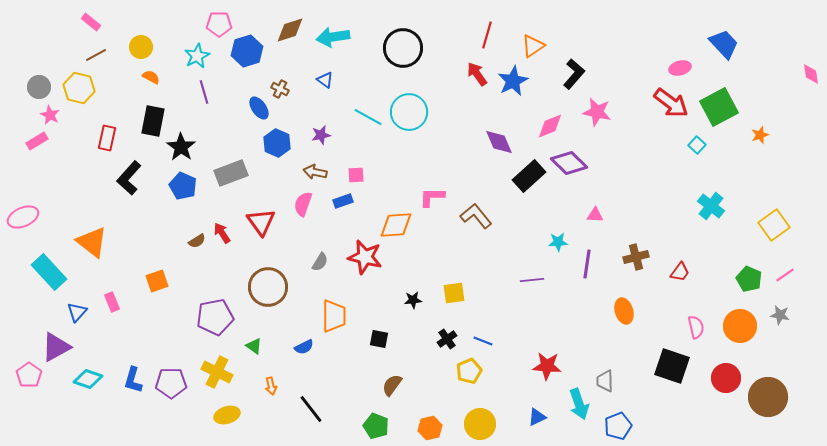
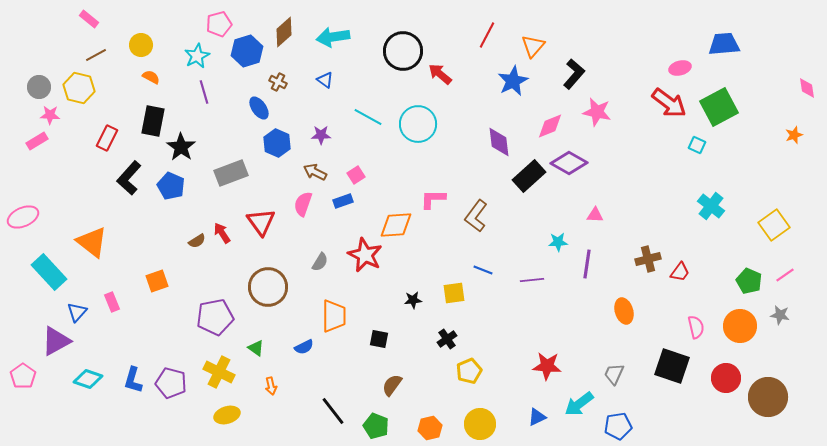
pink rectangle at (91, 22): moved 2 px left, 3 px up
pink pentagon at (219, 24): rotated 15 degrees counterclockwise
brown diamond at (290, 30): moved 6 px left, 2 px down; rotated 24 degrees counterclockwise
red line at (487, 35): rotated 12 degrees clockwise
blue trapezoid at (724, 44): rotated 52 degrees counterclockwise
orange triangle at (533, 46): rotated 15 degrees counterclockwise
yellow circle at (141, 47): moved 2 px up
black circle at (403, 48): moved 3 px down
red arrow at (477, 74): moved 37 px left; rotated 15 degrees counterclockwise
pink diamond at (811, 74): moved 4 px left, 14 px down
brown cross at (280, 89): moved 2 px left, 7 px up
red arrow at (671, 103): moved 2 px left
cyan circle at (409, 112): moved 9 px right, 12 px down
pink star at (50, 115): rotated 24 degrees counterclockwise
purple star at (321, 135): rotated 12 degrees clockwise
orange star at (760, 135): moved 34 px right
red rectangle at (107, 138): rotated 15 degrees clockwise
purple diamond at (499, 142): rotated 16 degrees clockwise
cyan square at (697, 145): rotated 18 degrees counterclockwise
purple diamond at (569, 163): rotated 15 degrees counterclockwise
brown arrow at (315, 172): rotated 15 degrees clockwise
pink square at (356, 175): rotated 30 degrees counterclockwise
blue pentagon at (183, 186): moved 12 px left
pink L-shape at (432, 197): moved 1 px right, 2 px down
brown L-shape at (476, 216): rotated 104 degrees counterclockwise
red star at (365, 257): moved 2 px up; rotated 12 degrees clockwise
brown cross at (636, 257): moved 12 px right, 2 px down
green pentagon at (749, 279): moved 2 px down
blue line at (483, 341): moved 71 px up
green triangle at (254, 346): moved 2 px right, 2 px down
purple triangle at (56, 347): moved 6 px up
yellow cross at (217, 372): moved 2 px right
pink pentagon at (29, 375): moved 6 px left, 1 px down
gray trapezoid at (605, 381): moved 9 px right, 7 px up; rotated 25 degrees clockwise
purple pentagon at (171, 383): rotated 16 degrees clockwise
cyan arrow at (579, 404): rotated 72 degrees clockwise
black line at (311, 409): moved 22 px right, 2 px down
blue pentagon at (618, 426): rotated 12 degrees clockwise
